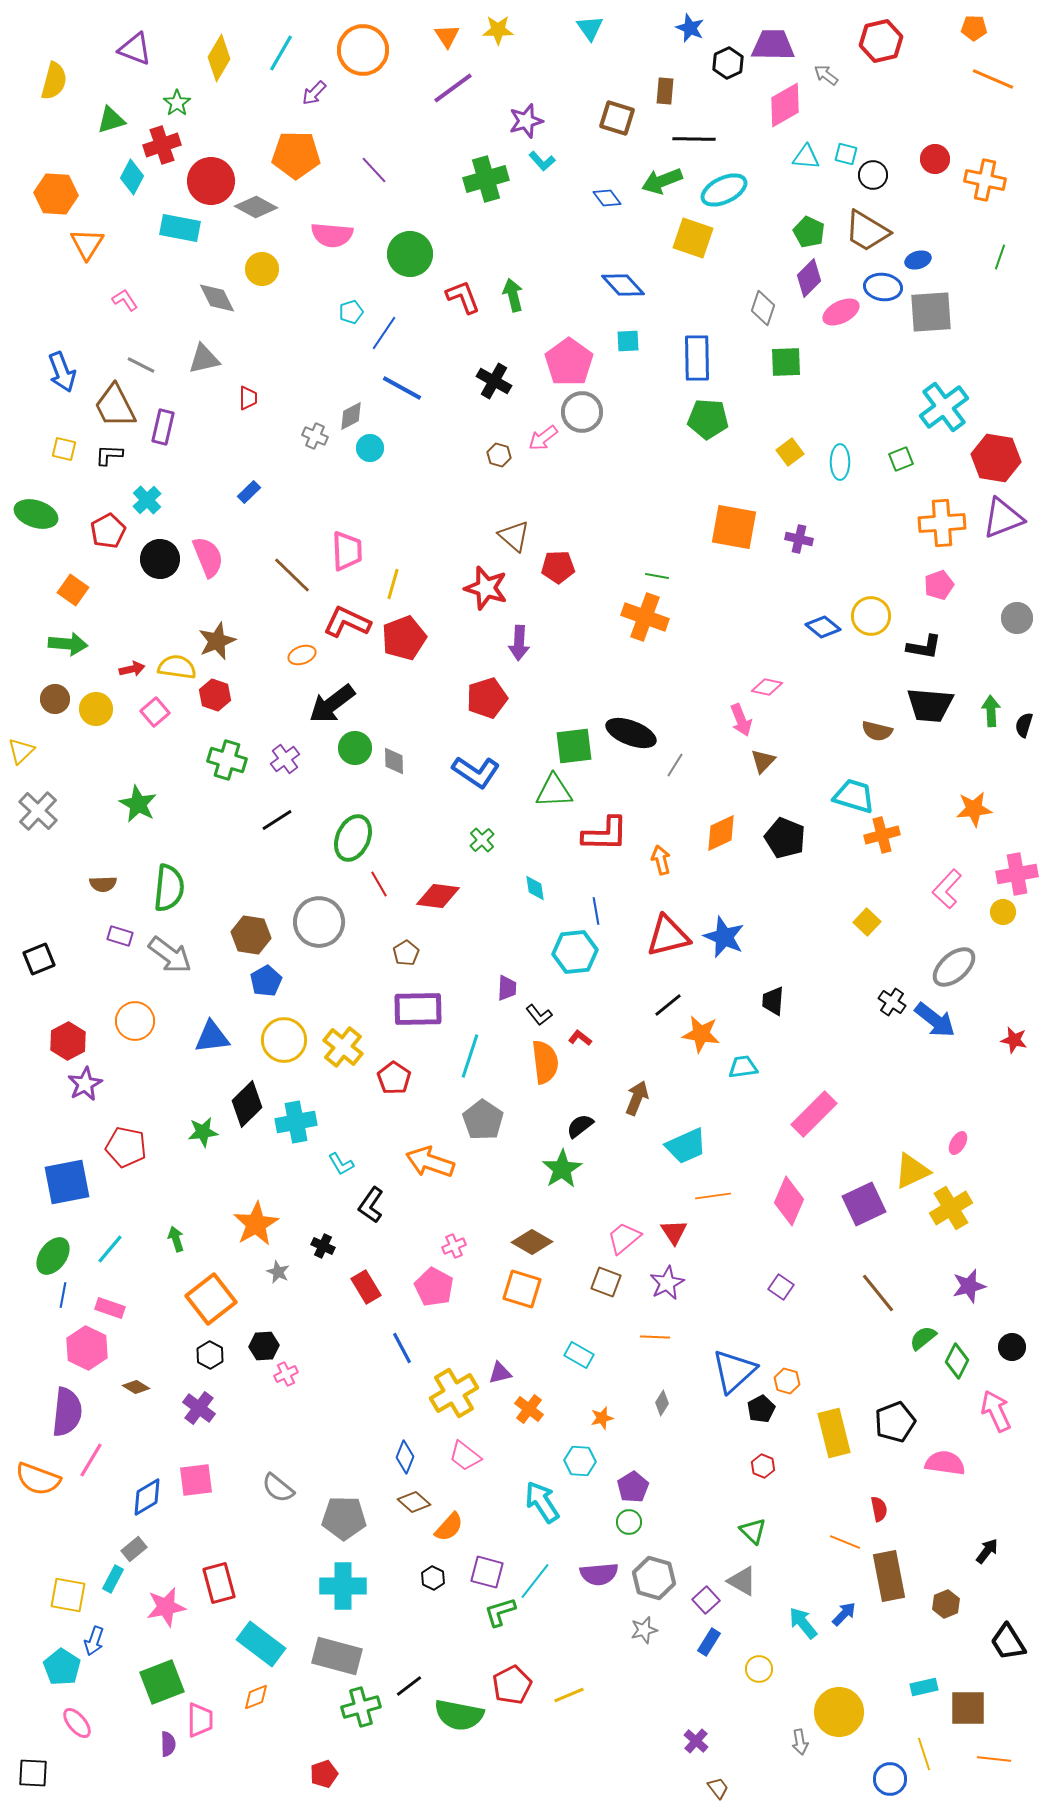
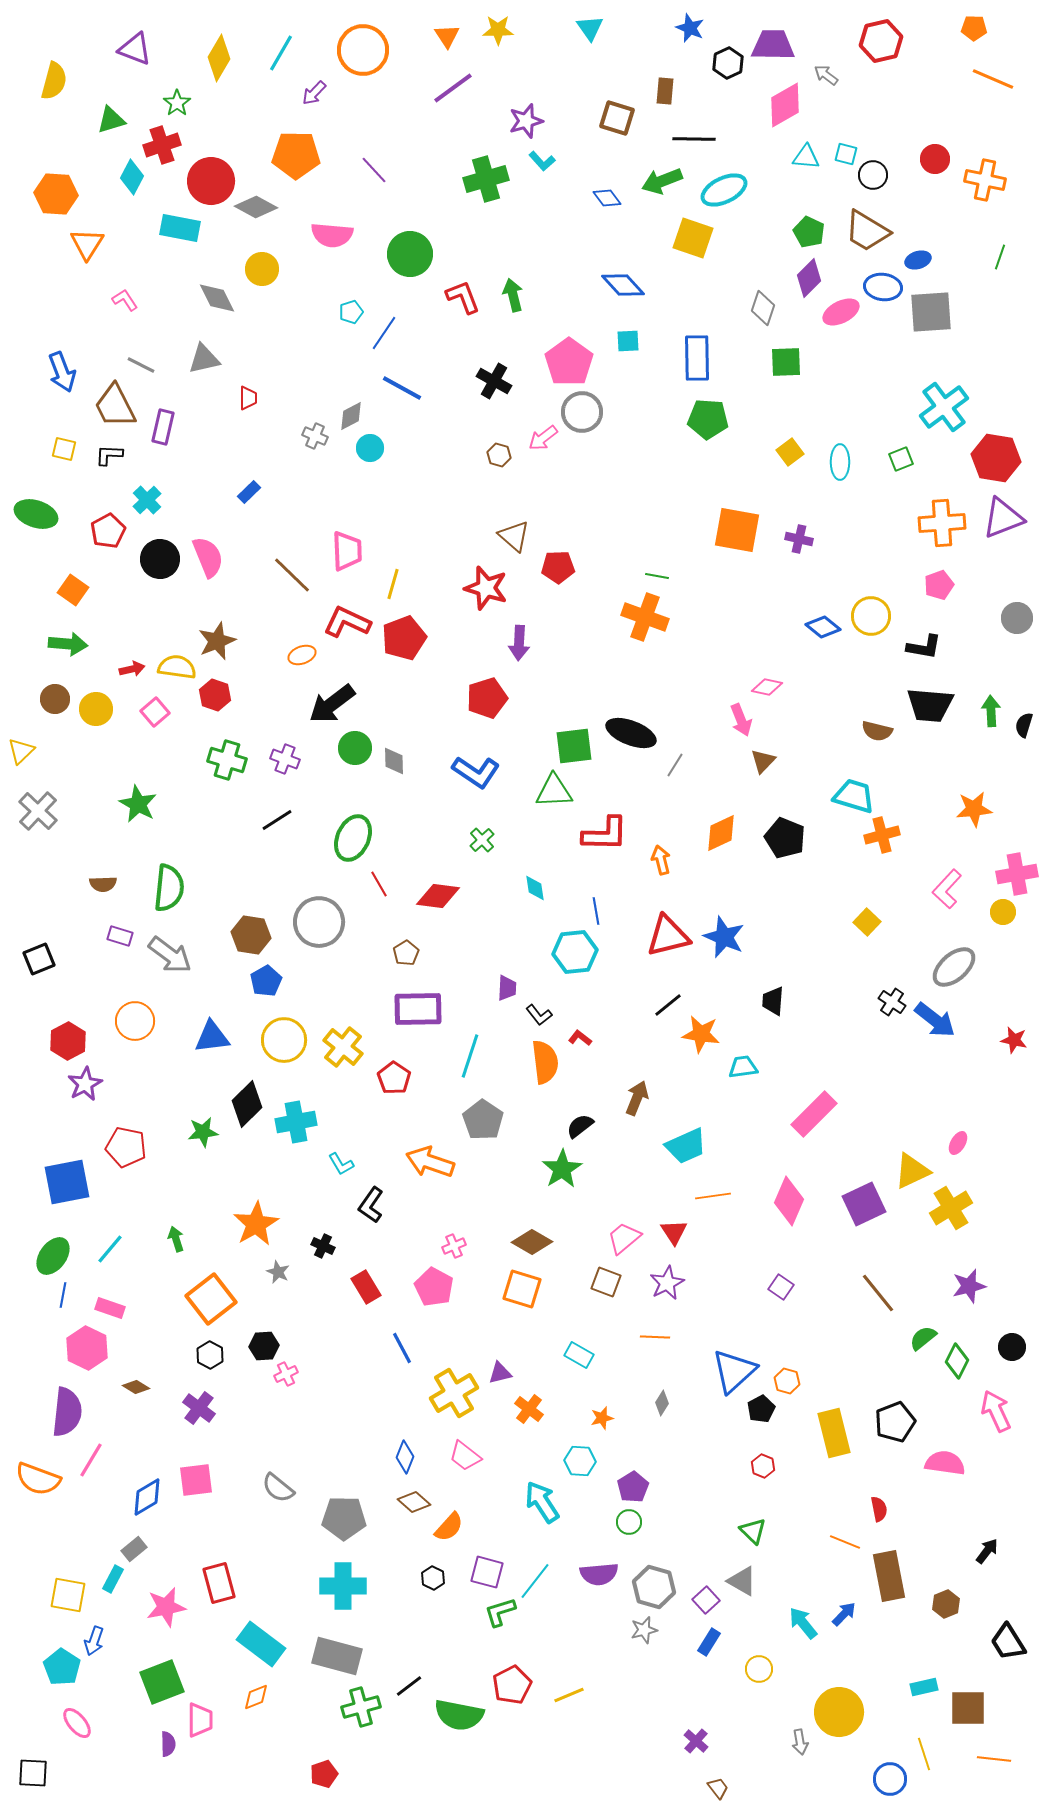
orange square at (734, 527): moved 3 px right, 3 px down
purple cross at (285, 759): rotated 32 degrees counterclockwise
gray hexagon at (654, 1578): moved 9 px down
